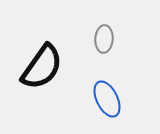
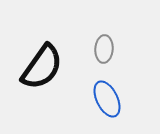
gray ellipse: moved 10 px down
